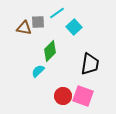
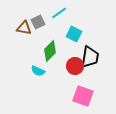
cyan line: moved 2 px right
gray square: rotated 24 degrees counterclockwise
cyan square: moved 7 px down; rotated 21 degrees counterclockwise
black trapezoid: moved 7 px up
cyan semicircle: rotated 112 degrees counterclockwise
red circle: moved 12 px right, 30 px up
